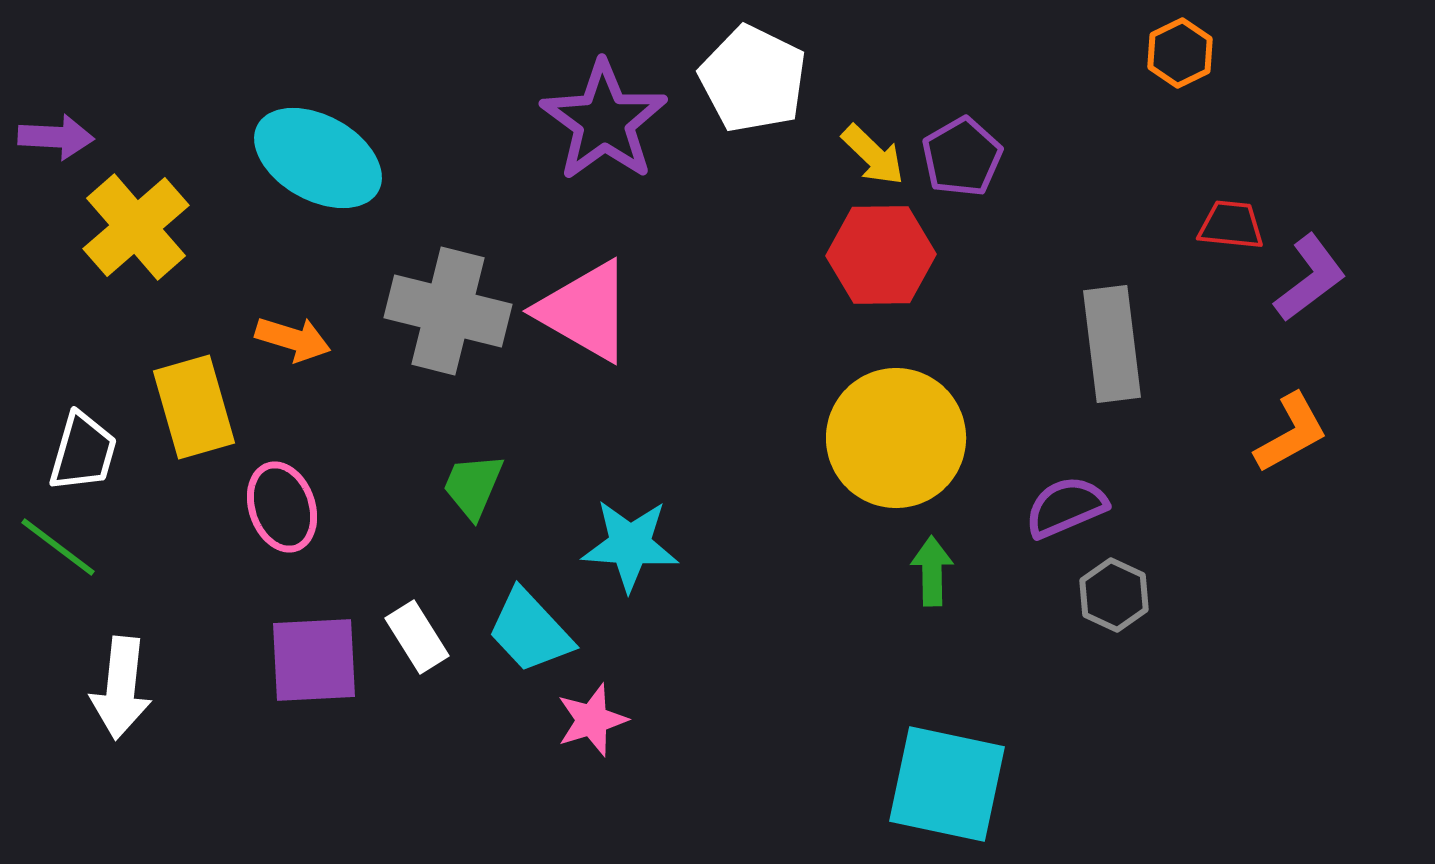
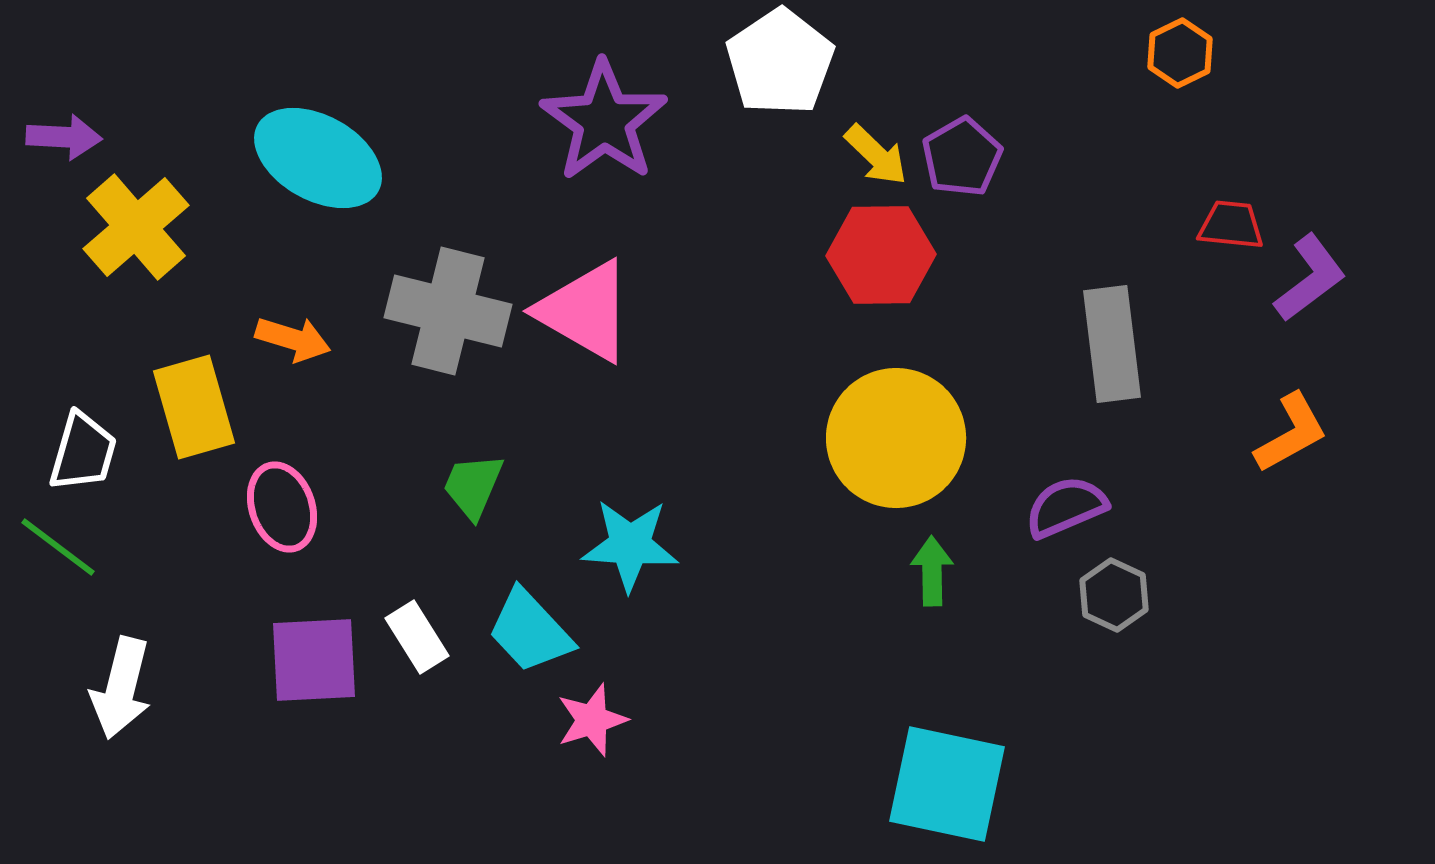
white pentagon: moved 27 px right, 17 px up; rotated 12 degrees clockwise
purple arrow: moved 8 px right
yellow arrow: moved 3 px right
white arrow: rotated 8 degrees clockwise
